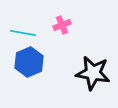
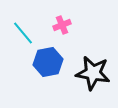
cyan line: rotated 40 degrees clockwise
blue hexagon: moved 19 px right; rotated 12 degrees clockwise
